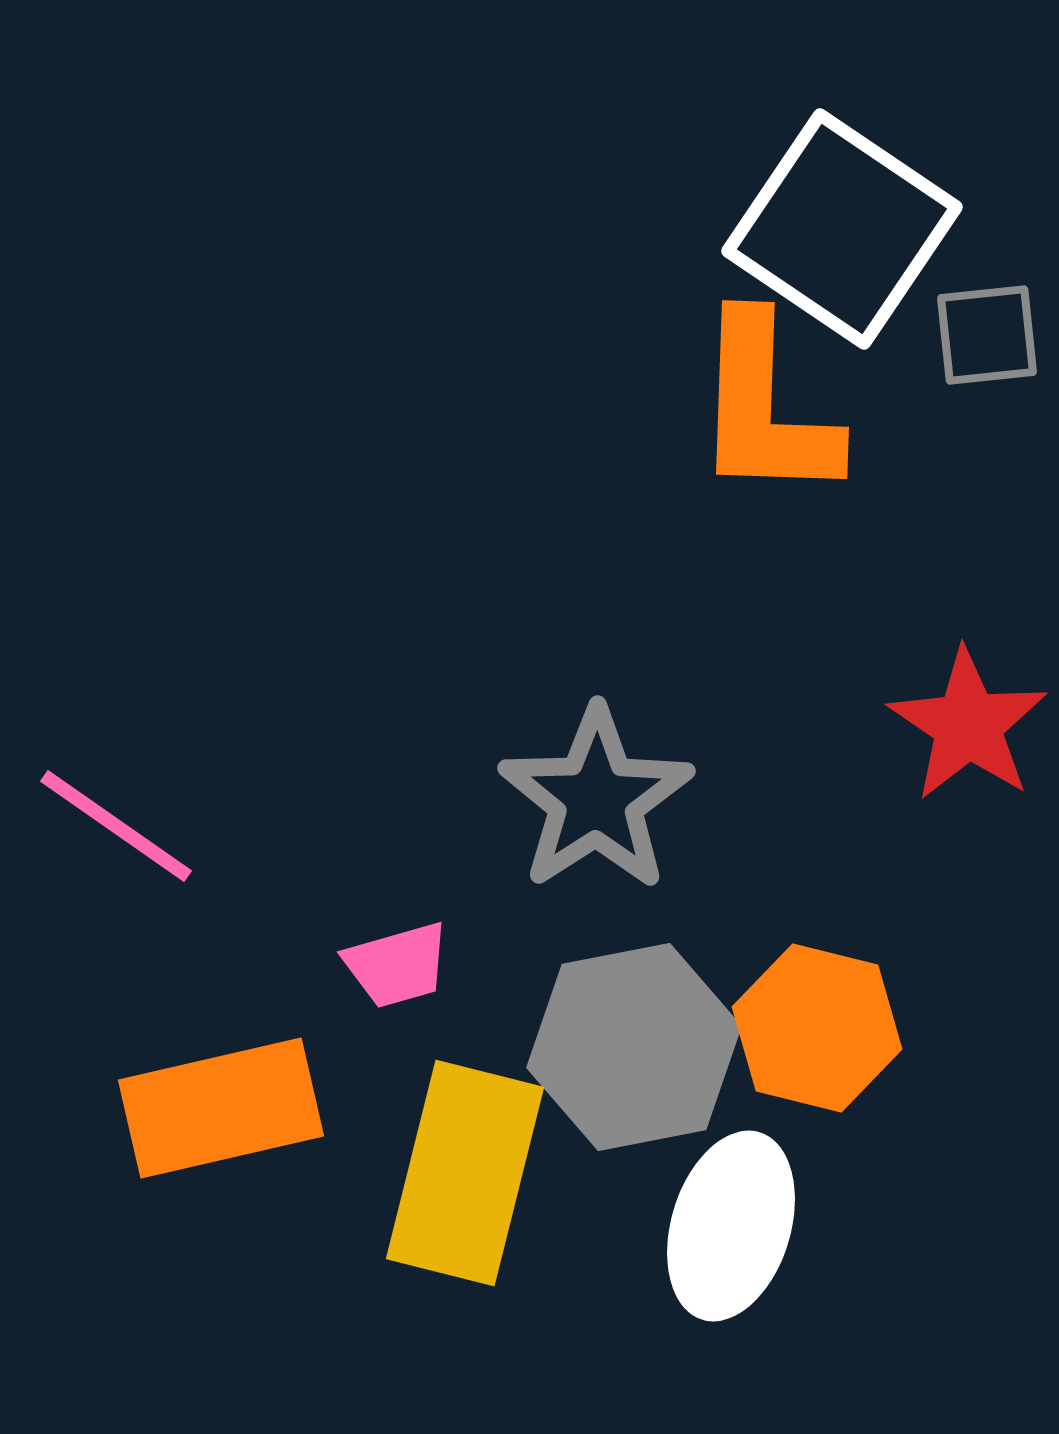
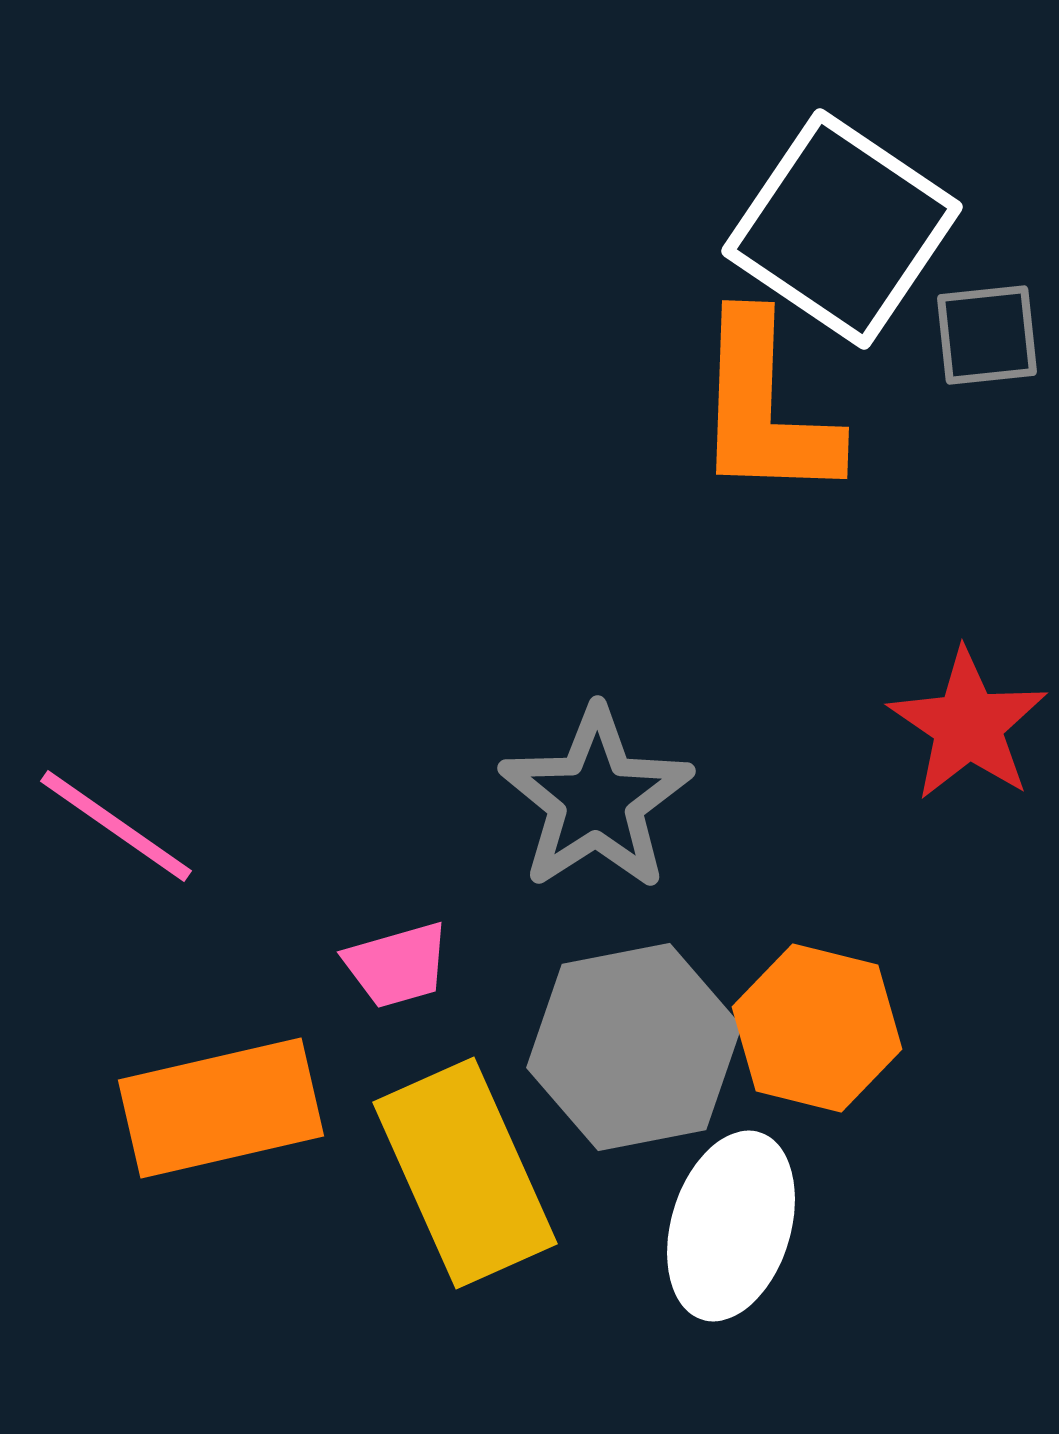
yellow rectangle: rotated 38 degrees counterclockwise
